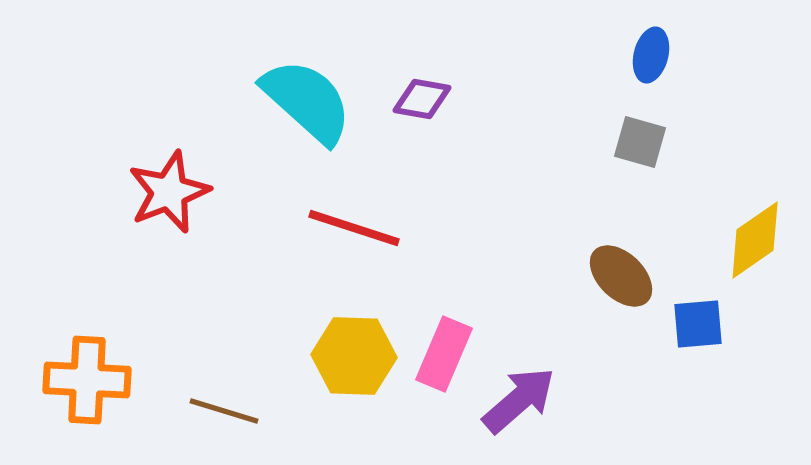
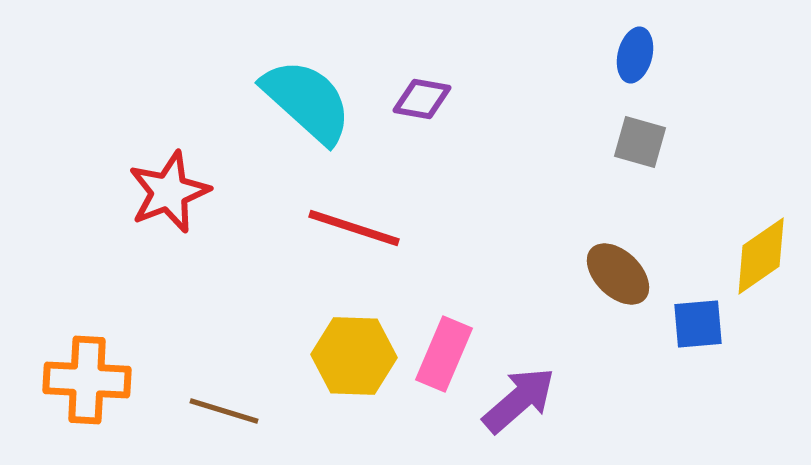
blue ellipse: moved 16 px left
yellow diamond: moved 6 px right, 16 px down
brown ellipse: moved 3 px left, 2 px up
